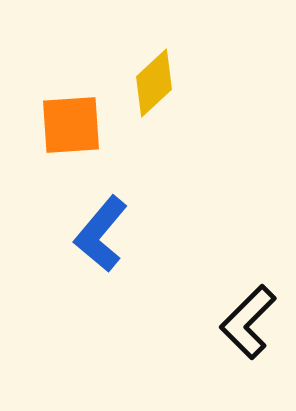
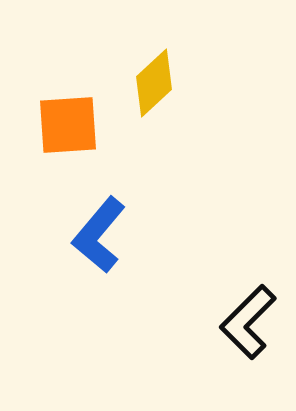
orange square: moved 3 px left
blue L-shape: moved 2 px left, 1 px down
